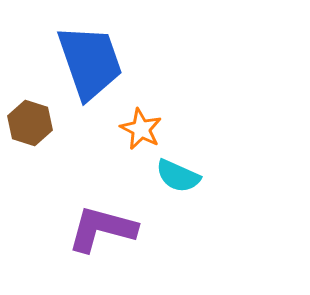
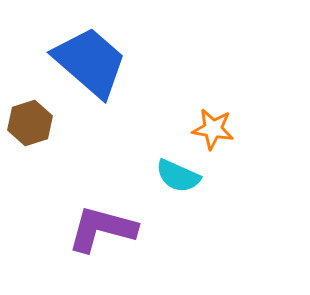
blue trapezoid: rotated 30 degrees counterclockwise
brown hexagon: rotated 24 degrees clockwise
orange star: moved 72 px right; rotated 18 degrees counterclockwise
